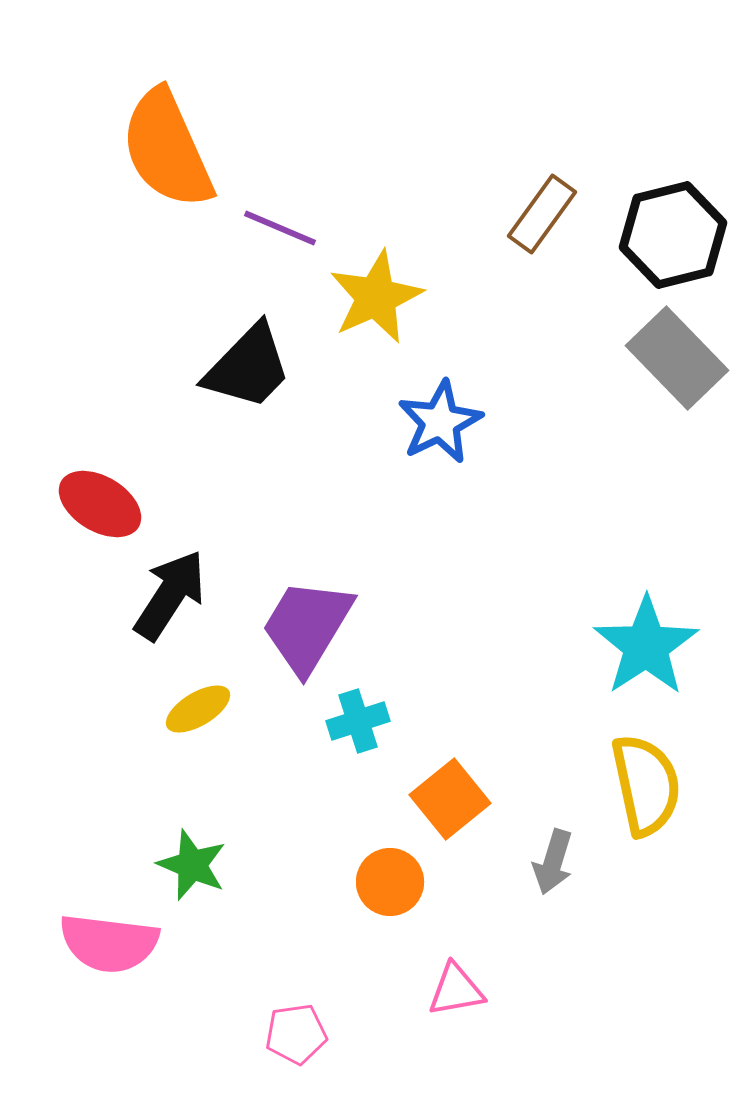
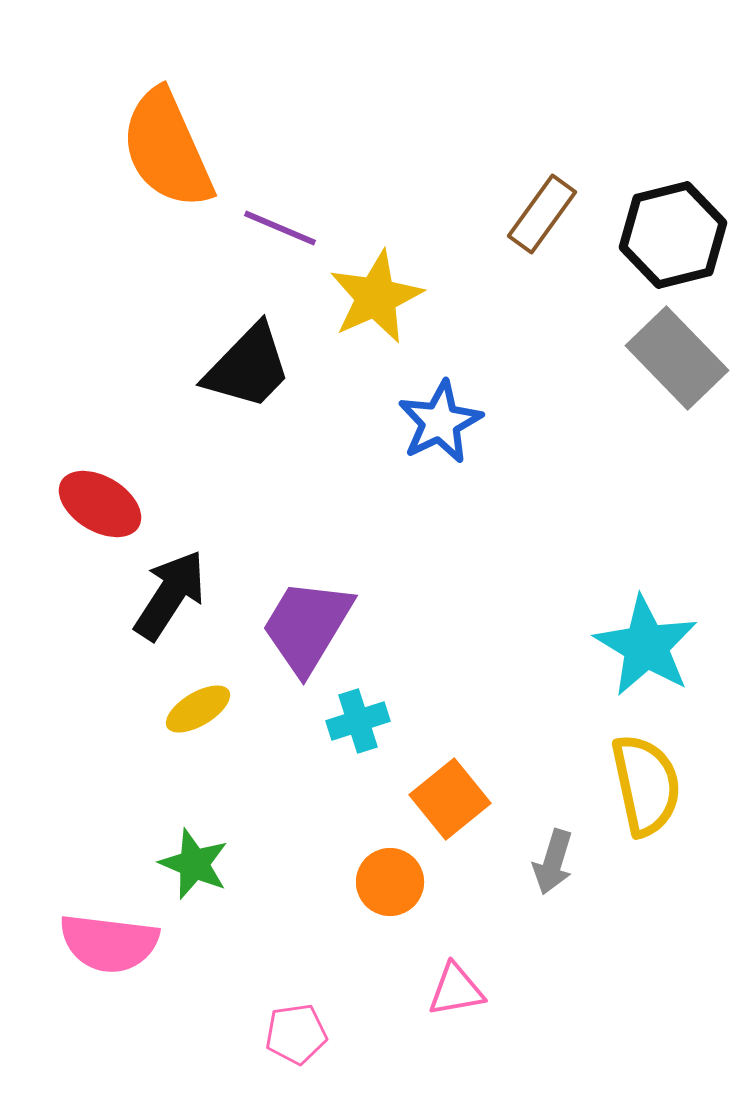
cyan star: rotated 8 degrees counterclockwise
green star: moved 2 px right, 1 px up
